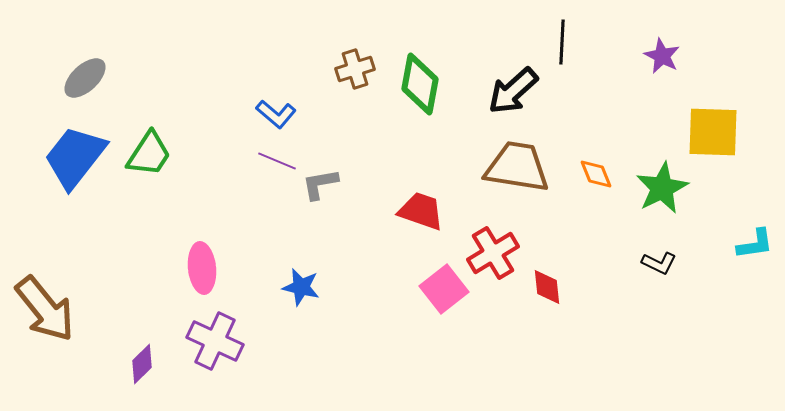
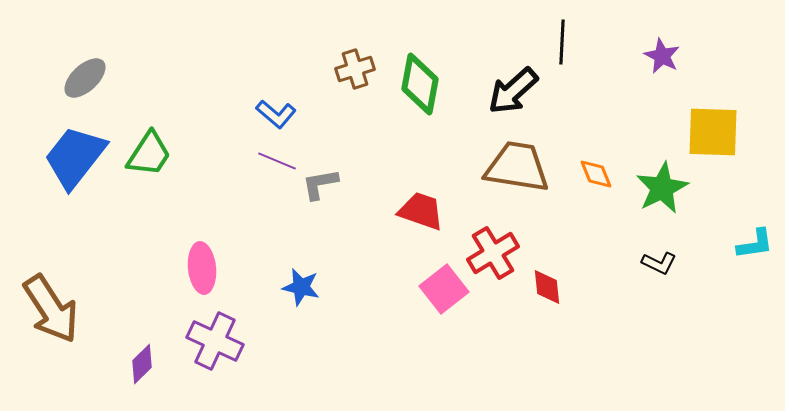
brown arrow: moved 6 px right; rotated 6 degrees clockwise
